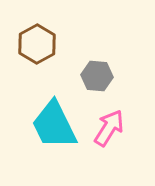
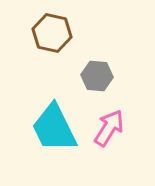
brown hexagon: moved 15 px right, 11 px up; rotated 18 degrees counterclockwise
cyan trapezoid: moved 3 px down
